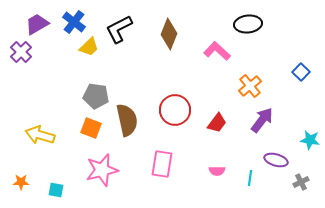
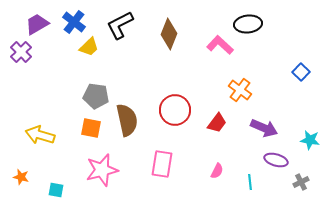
black L-shape: moved 1 px right, 4 px up
pink L-shape: moved 3 px right, 6 px up
orange cross: moved 10 px left, 4 px down; rotated 15 degrees counterclockwise
purple arrow: moved 2 px right, 8 px down; rotated 76 degrees clockwise
orange square: rotated 10 degrees counterclockwise
pink semicircle: rotated 63 degrees counterclockwise
cyan line: moved 4 px down; rotated 14 degrees counterclockwise
orange star: moved 5 px up; rotated 14 degrees clockwise
